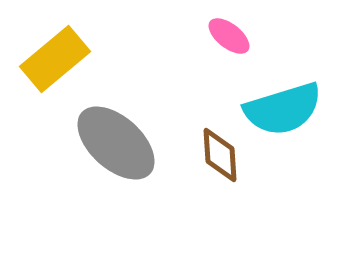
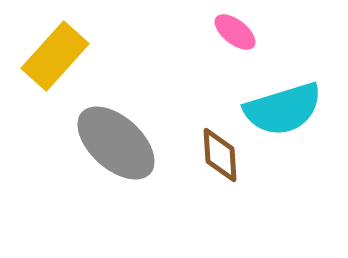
pink ellipse: moved 6 px right, 4 px up
yellow rectangle: moved 3 px up; rotated 8 degrees counterclockwise
